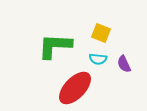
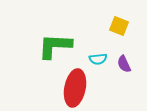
yellow square: moved 18 px right, 7 px up
cyan semicircle: rotated 12 degrees counterclockwise
red ellipse: rotated 33 degrees counterclockwise
